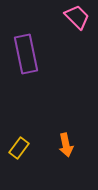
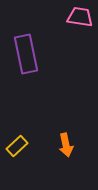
pink trapezoid: moved 3 px right; rotated 36 degrees counterclockwise
yellow rectangle: moved 2 px left, 2 px up; rotated 10 degrees clockwise
